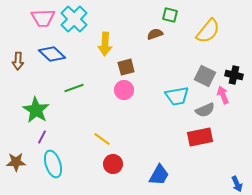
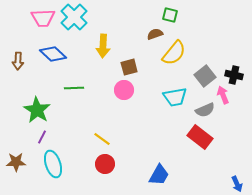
cyan cross: moved 2 px up
yellow semicircle: moved 34 px left, 22 px down
yellow arrow: moved 2 px left, 2 px down
blue diamond: moved 1 px right
brown square: moved 3 px right
gray square: rotated 25 degrees clockwise
green line: rotated 18 degrees clockwise
cyan trapezoid: moved 2 px left, 1 px down
green star: moved 1 px right
red rectangle: rotated 50 degrees clockwise
red circle: moved 8 px left
